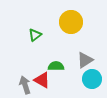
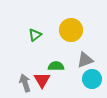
yellow circle: moved 8 px down
gray triangle: rotated 12 degrees clockwise
red triangle: rotated 30 degrees clockwise
gray arrow: moved 2 px up
